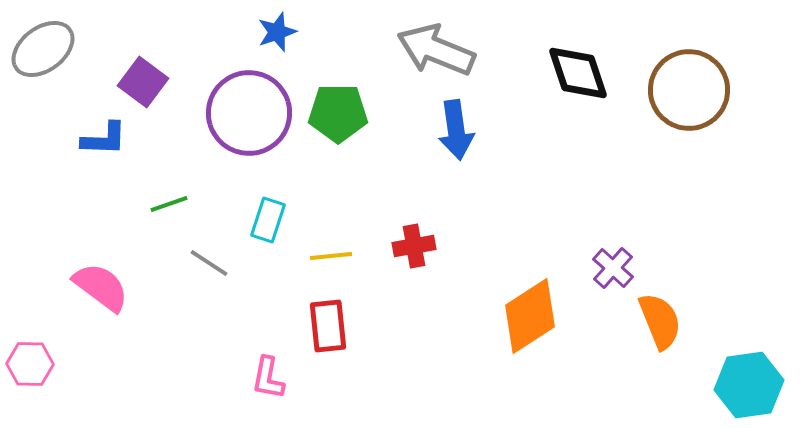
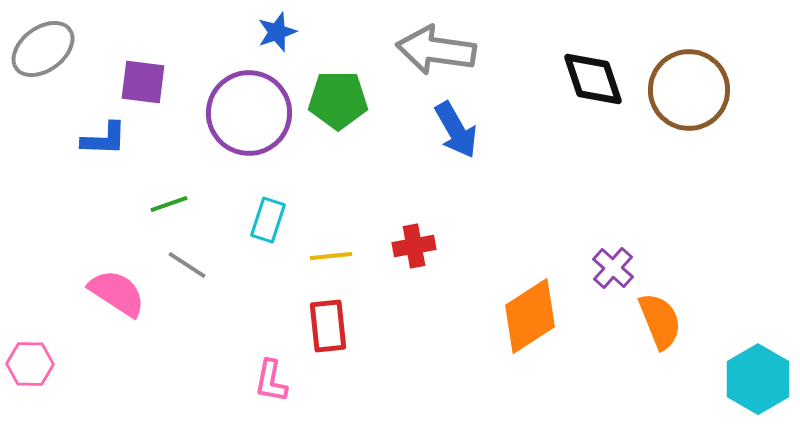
gray arrow: rotated 14 degrees counterclockwise
black diamond: moved 15 px right, 6 px down
purple square: rotated 30 degrees counterclockwise
green pentagon: moved 13 px up
blue arrow: rotated 22 degrees counterclockwise
gray line: moved 22 px left, 2 px down
pink semicircle: moved 16 px right, 6 px down; rotated 4 degrees counterclockwise
pink L-shape: moved 3 px right, 3 px down
cyan hexagon: moved 9 px right, 6 px up; rotated 22 degrees counterclockwise
